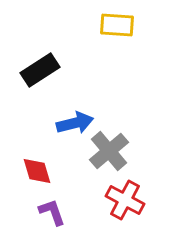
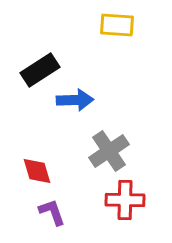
blue arrow: moved 23 px up; rotated 12 degrees clockwise
gray cross: rotated 6 degrees clockwise
red cross: rotated 27 degrees counterclockwise
